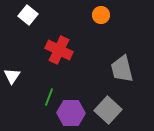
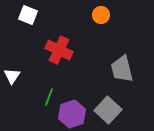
white square: rotated 18 degrees counterclockwise
purple hexagon: moved 1 px right, 1 px down; rotated 20 degrees counterclockwise
